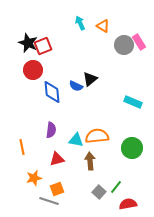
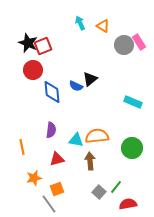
gray line: moved 3 px down; rotated 36 degrees clockwise
